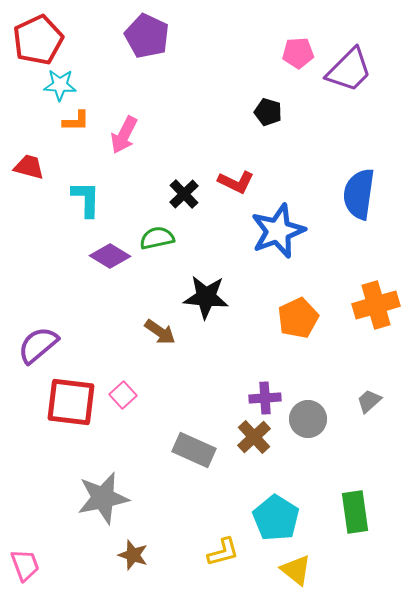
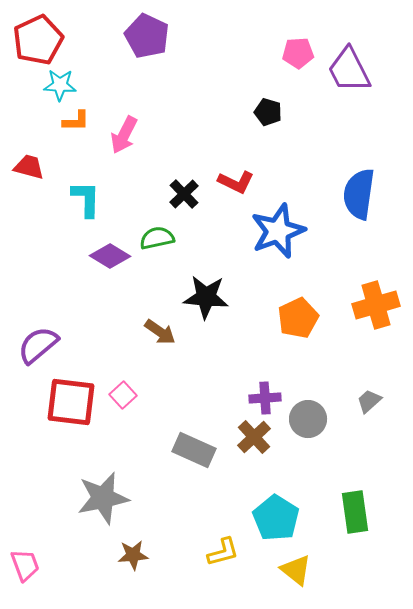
purple trapezoid: rotated 108 degrees clockwise
brown star: rotated 24 degrees counterclockwise
